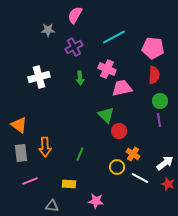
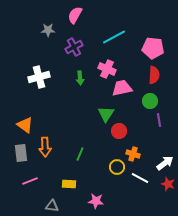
green circle: moved 10 px left
green triangle: moved 1 px up; rotated 18 degrees clockwise
orange triangle: moved 6 px right
orange cross: rotated 16 degrees counterclockwise
